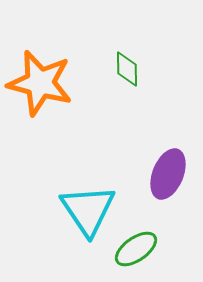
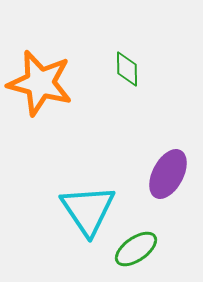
purple ellipse: rotated 6 degrees clockwise
